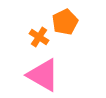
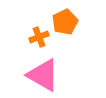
orange cross: rotated 36 degrees clockwise
